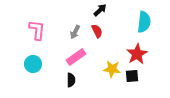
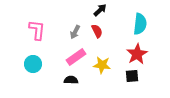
cyan semicircle: moved 4 px left, 2 px down
yellow star: moved 10 px left, 4 px up
black semicircle: rotated 88 degrees counterclockwise
